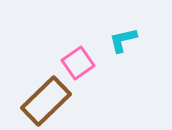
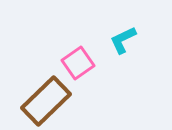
cyan L-shape: rotated 12 degrees counterclockwise
